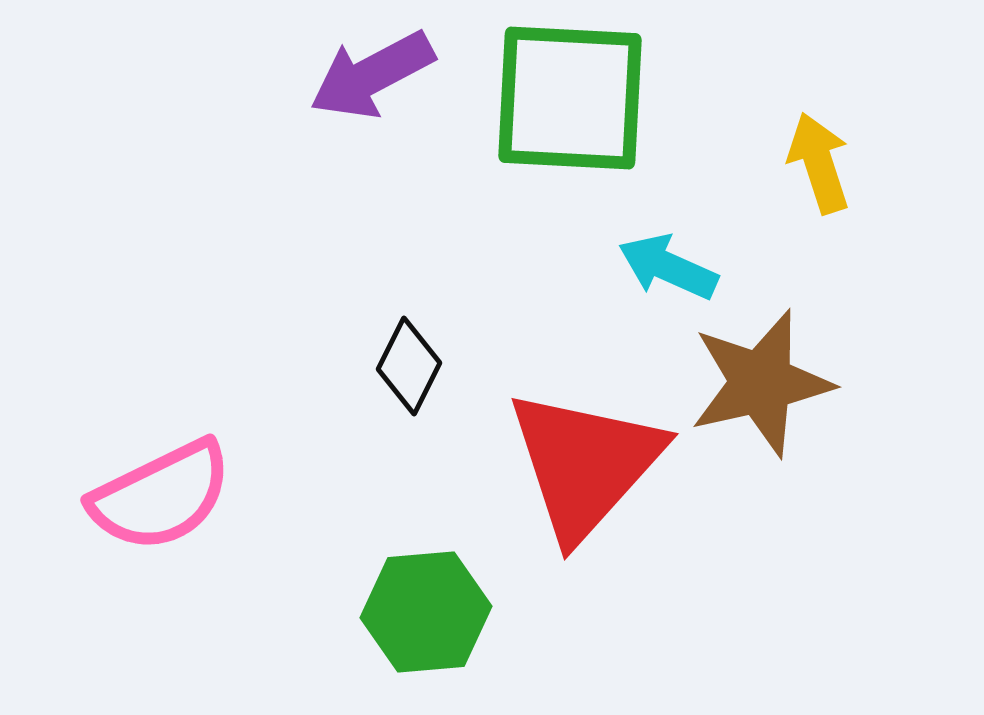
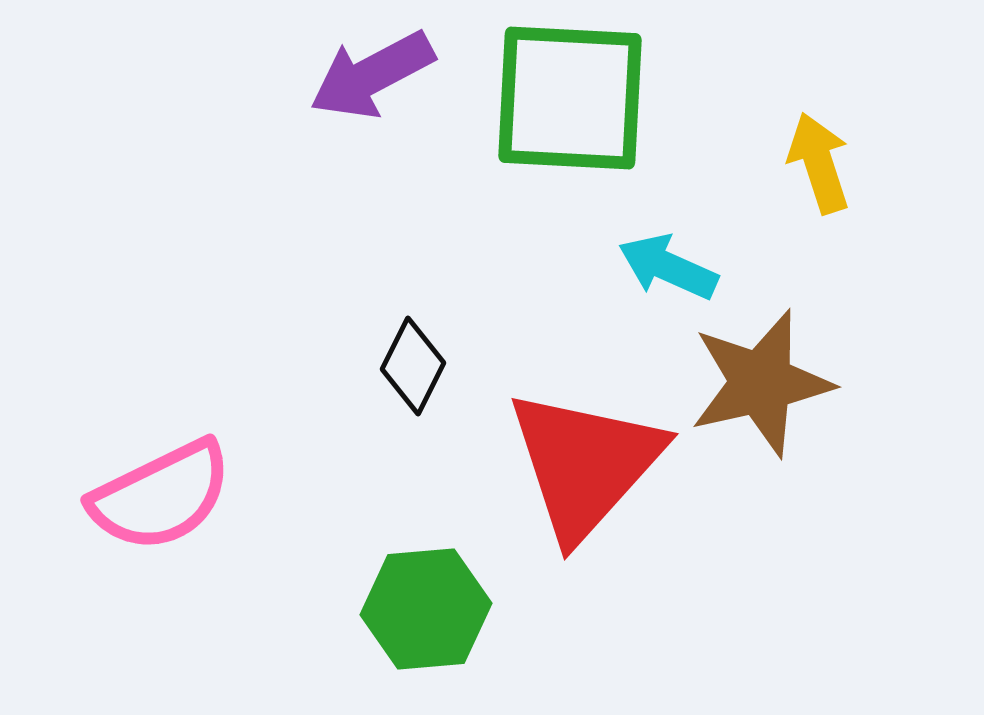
black diamond: moved 4 px right
green hexagon: moved 3 px up
